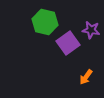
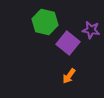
purple square: rotated 15 degrees counterclockwise
orange arrow: moved 17 px left, 1 px up
